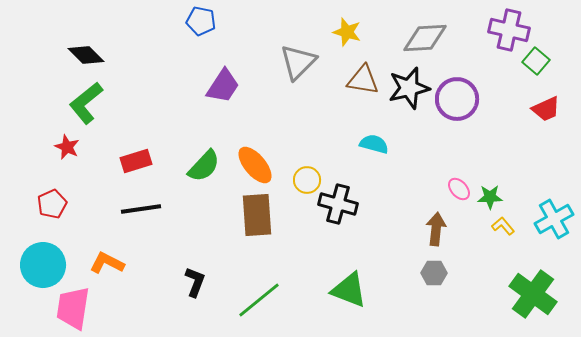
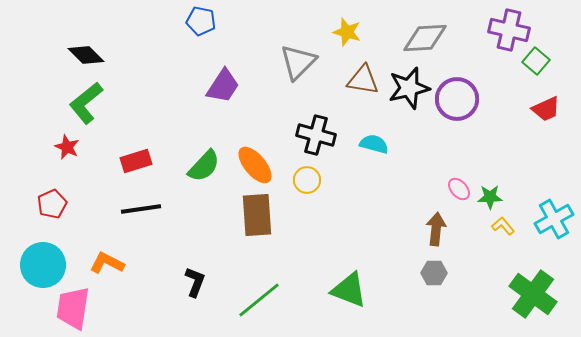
black cross: moved 22 px left, 69 px up
